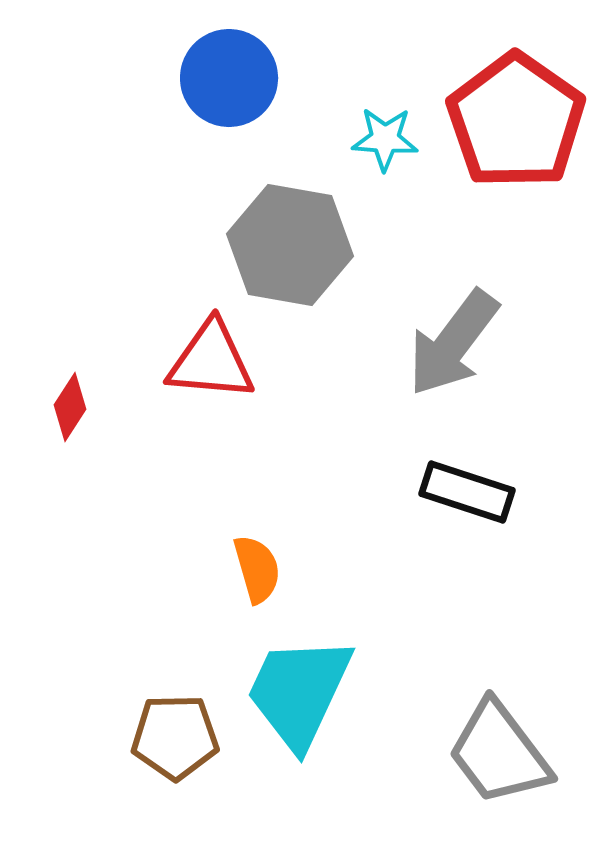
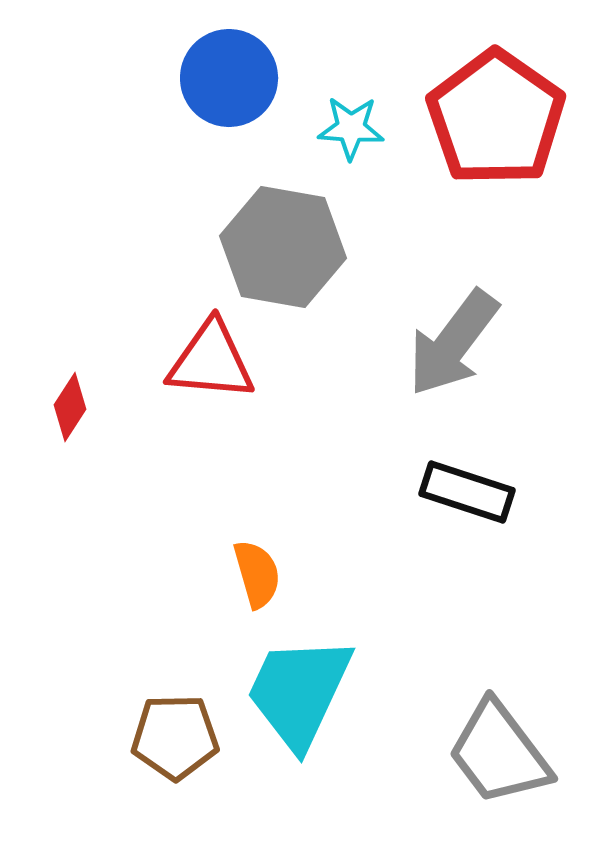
red pentagon: moved 20 px left, 3 px up
cyan star: moved 34 px left, 11 px up
gray hexagon: moved 7 px left, 2 px down
orange semicircle: moved 5 px down
